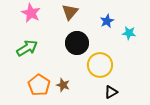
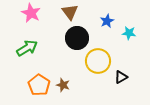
brown triangle: rotated 18 degrees counterclockwise
black circle: moved 5 px up
yellow circle: moved 2 px left, 4 px up
black triangle: moved 10 px right, 15 px up
